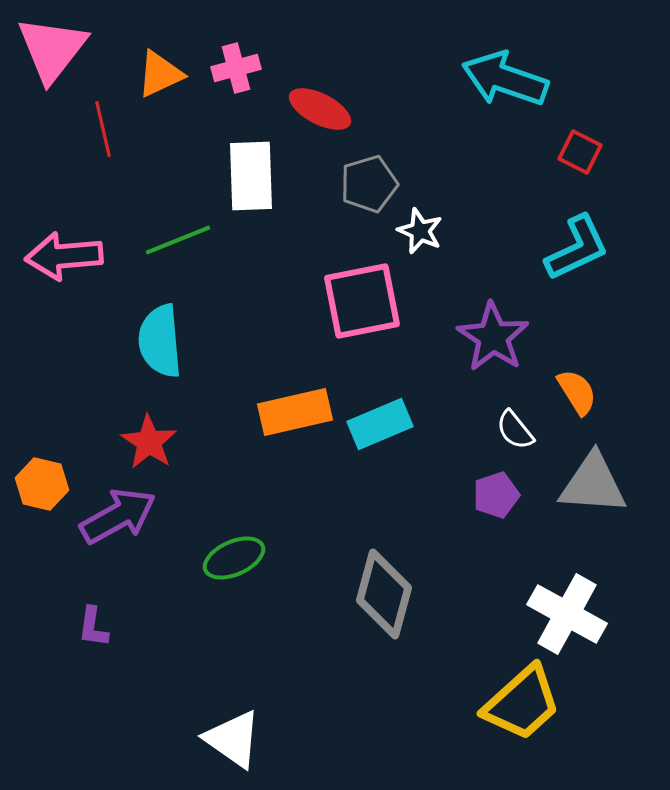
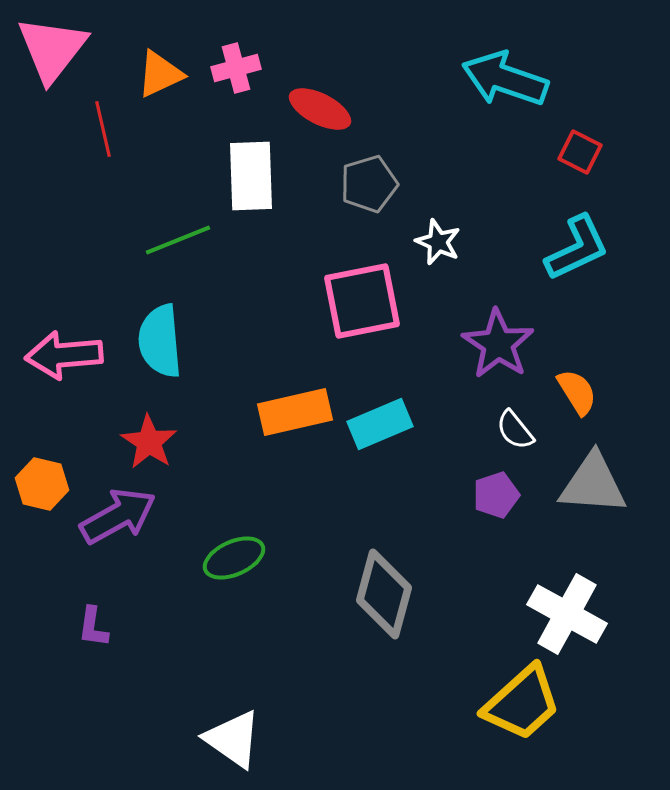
white star: moved 18 px right, 11 px down
pink arrow: moved 99 px down
purple star: moved 5 px right, 7 px down
